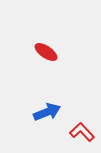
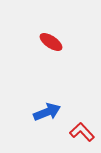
red ellipse: moved 5 px right, 10 px up
